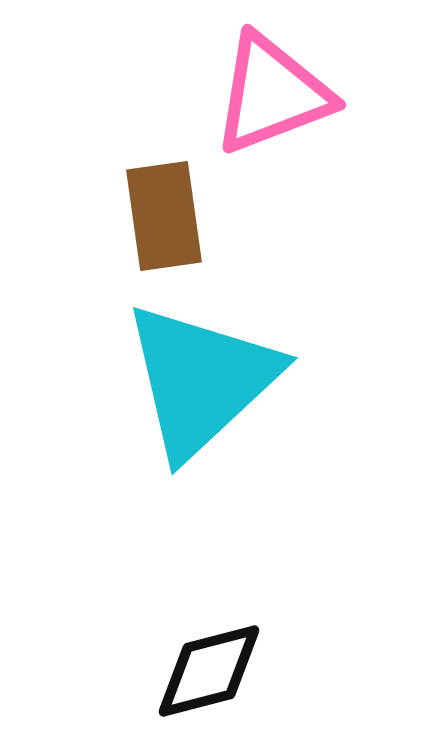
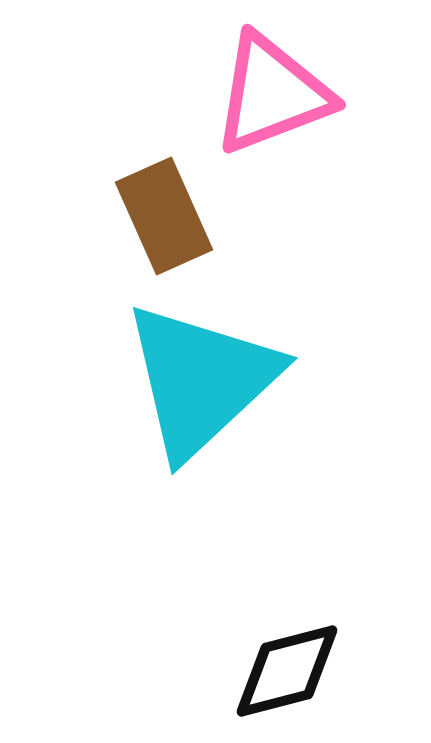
brown rectangle: rotated 16 degrees counterclockwise
black diamond: moved 78 px right
